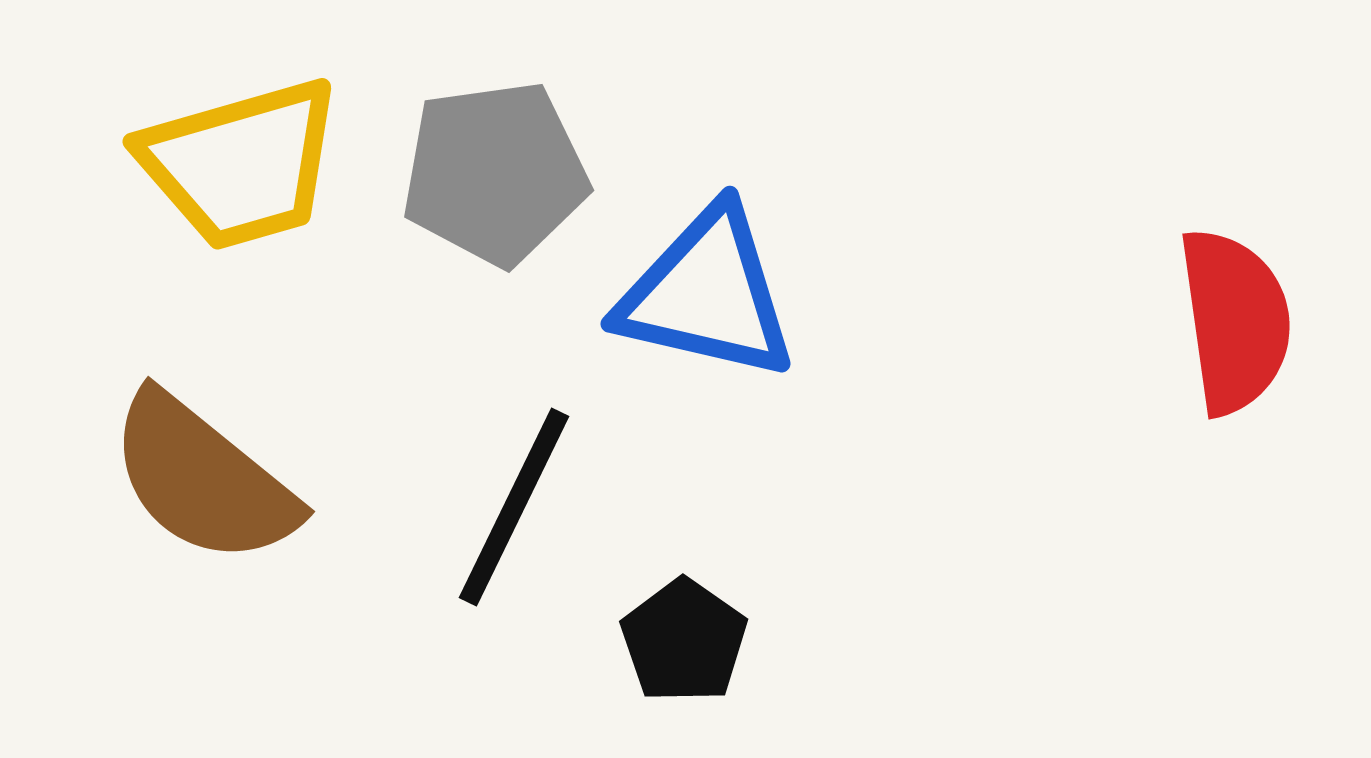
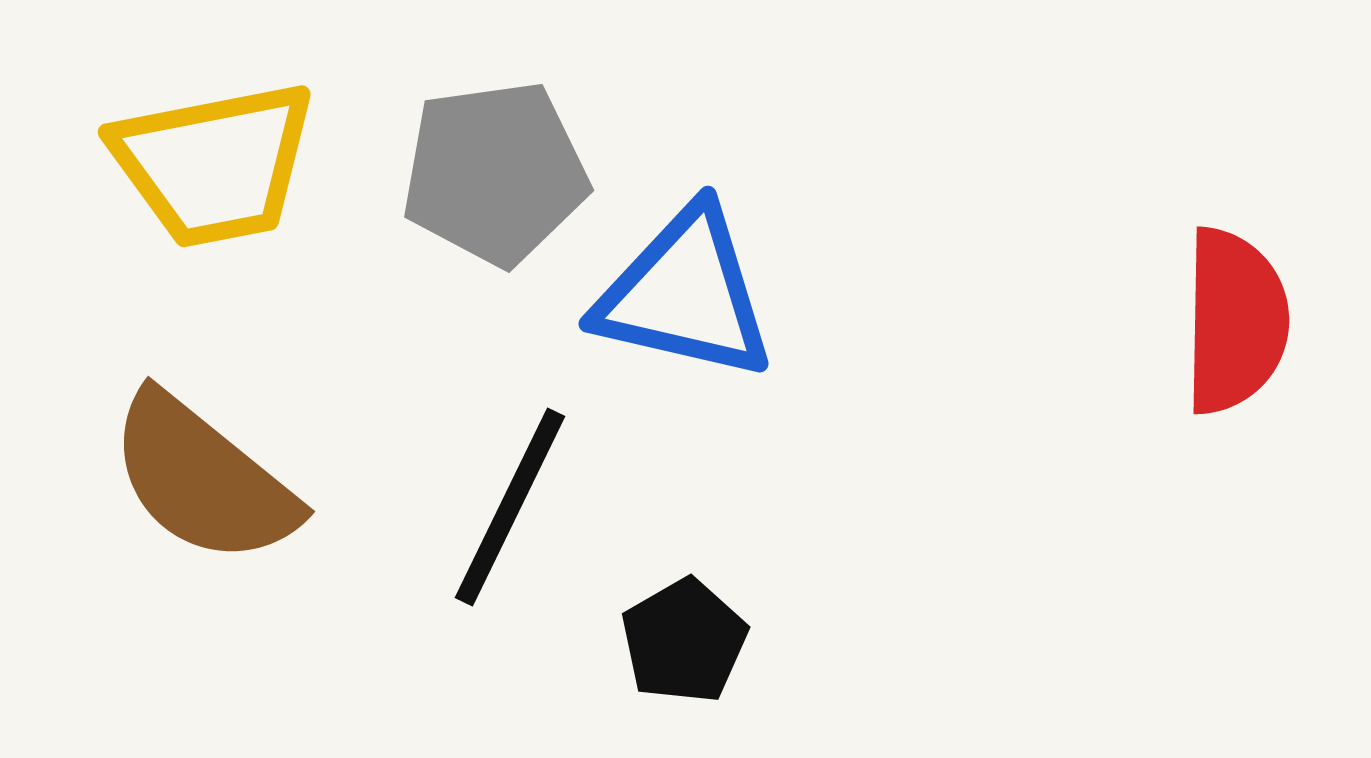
yellow trapezoid: moved 27 px left; rotated 5 degrees clockwise
blue triangle: moved 22 px left
red semicircle: rotated 9 degrees clockwise
black line: moved 4 px left
black pentagon: rotated 7 degrees clockwise
